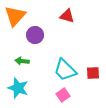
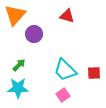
orange triangle: moved 1 px up
purple circle: moved 1 px left, 1 px up
green arrow: moved 3 px left, 4 px down; rotated 128 degrees clockwise
red square: moved 1 px right
cyan star: rotated 20 degrees counterclockwise
